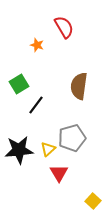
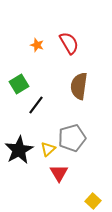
red semicircle: moved 5 px right, 16 px down
black star: rotated 24 degrees counterclockwise
